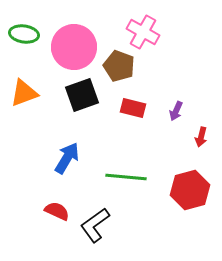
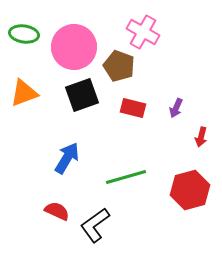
purple arrow: moved 3 px up
green line: rotated 21 degrees counterclockwise
